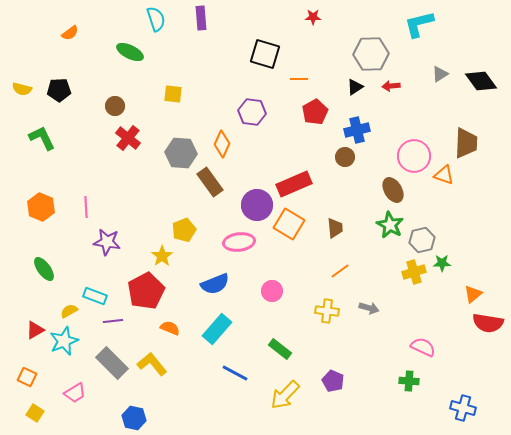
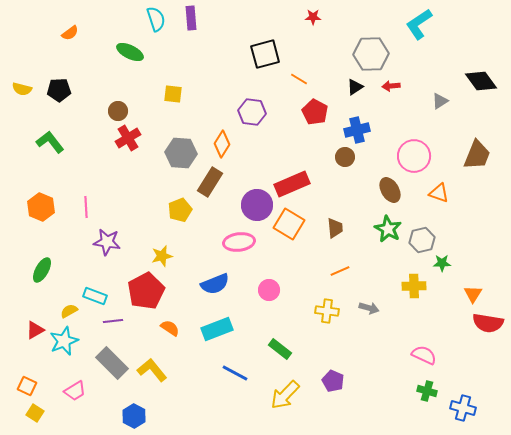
purple rectangle at (201, 18): moved 10 px left
cyan L-shape at (419, 24): rotated 20 degrees counterclockwise
black square at (265, 54): rotated 32 degrees counterclockwise
gray triangle at (440, 74): moved 27 px down
orange line at (299, 79): rotated 30 degrees clockwise
brown circle at (115, 106): moved 3 px right, 5 px down
red pentagon at (315, 112): rotated 15 degrees counterclockwise
green L-shape at (42, 138): moved 8 px right, 4 px down; rotated 12 degrees counterclockwise
red cross at (128, 138): rotated 20 degrees clockwise
brown trapezoid at (466, 143): moved 11 px right, 12 px down; rotated 20 degrees clockwise
orange diamond at (222, 144): rotated 8 degrees clockwise
orange triangle at (444, 175): moved 5 px left, 18 px down
brown rectangle at (210, 182): rotated 68 degrees clockwise
red rectangle at (294, 184): moved 2 px left
brown ellipse at (393, 190): moved 3 px left
green star at (390, 225): moved 2 px left, 4 px down
yellow pentagon at (184, 230): moved 4 px left, 20 px up
yellow star at (162, 256): rotated 20 degrees clockwise
green ellipse at (44, 269): moved 2 px left, 1 px down; rotated 65 degrees clockwise
orange line at (340, 271): rotated 12 degrees clockwise
yellow cross at (414, 272): moved 14 px down; rotated 15 degrees clockwise
pink circle at (272, 291): moved 3 px left, 1 px up
orange triangle at (473, 294): rotated 18 degrees counterclockwise
orange semicircle at (170, 328): rotated 12 degrees clockwise
cyan rectangle at (217, 329): rotated 28 degrees clockwise
pink semicircle at (423, 347): moved 1 px right, 8 px down
yellow L-shape at (152, 364): moved 6 px down
orange square at (27, 377): moved 9 px down
green cross at (409, 381): moved 18 px right, 10 px down; rotated 12 degrees clockwise
pink trapezoid at (75, 393): moved 2 px up
blue hexagon at (134, 418): moved 2 px up; rotated 15 degrees clockwise
